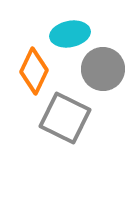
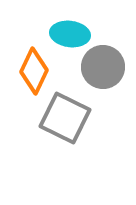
cyan ellipse: rotated 18 degrees clockwise
gray circle: moved 2 px up
